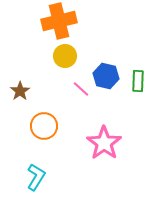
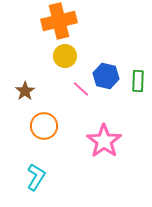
brown star: moved 5 px right
pink star: moved 2 px up
